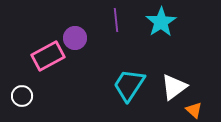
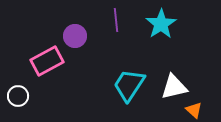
cyan star: moved 2 px down
purple circle: moved 2 px up
pink rectangle: moved 1 px left, 5 px down
white triangle: rotated 24 degrees clockwise
white circle: moved 4 px left
